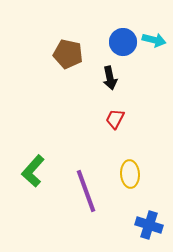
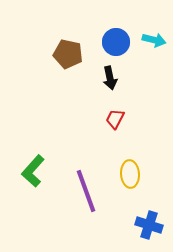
blue circle: moved 7 px left
